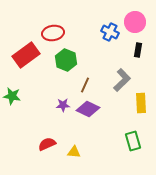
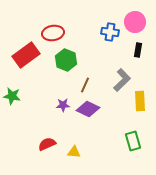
blue cross: rotated 18 degrees counterclockwise
yellow rectangle: moved 1 px left, 2 px up
